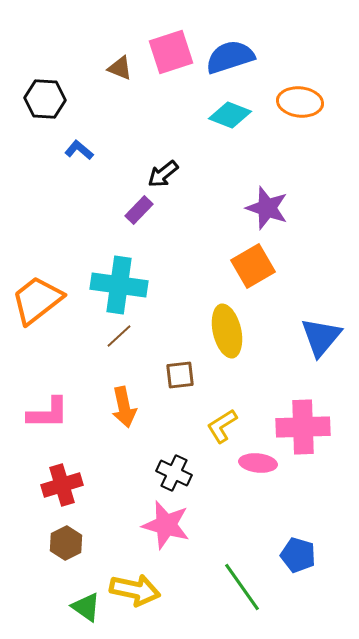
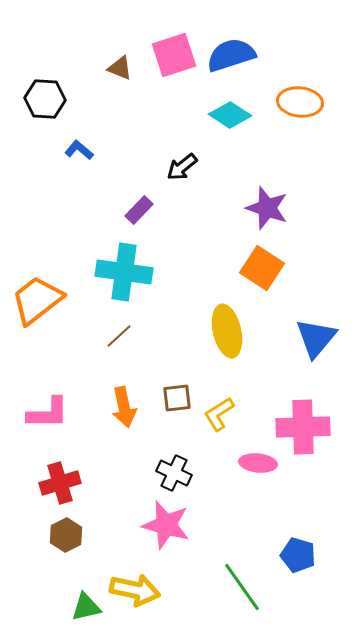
pink square: moved 3 px right, 3 px down
blue semicircle: moved 1 px right, 2 px up
cyan diamond: rotated 12 degrees clockwise
black arrow: moved 19 px right, 7 px up
orange square: moved 9 px right, 2 px down; rotated 27 degrees counterclockwise
cyan cross: moved 5 px right, 13 px up
blue triangle: moved 5 px left, 1 px down
brown square: moved 3 px left, 23 px down
yellow L-shape: moved 3 px left, 12 px up
red cross: moved 2 px left, 2 px up
brown hexagon: moved 8 px up
green triangle: rotated 48 degrees counterclockwise
